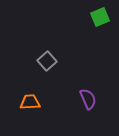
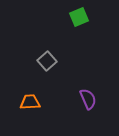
green square: moved 21 px left
